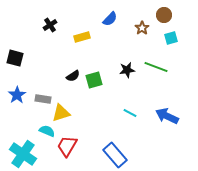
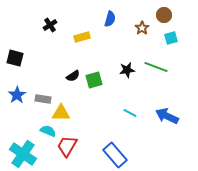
blue semicircle: rotated 28 degrees counterclockwise
yellow triangle: rotated 18 degrees clockwise
cyan semicircle: moved 1 px right
